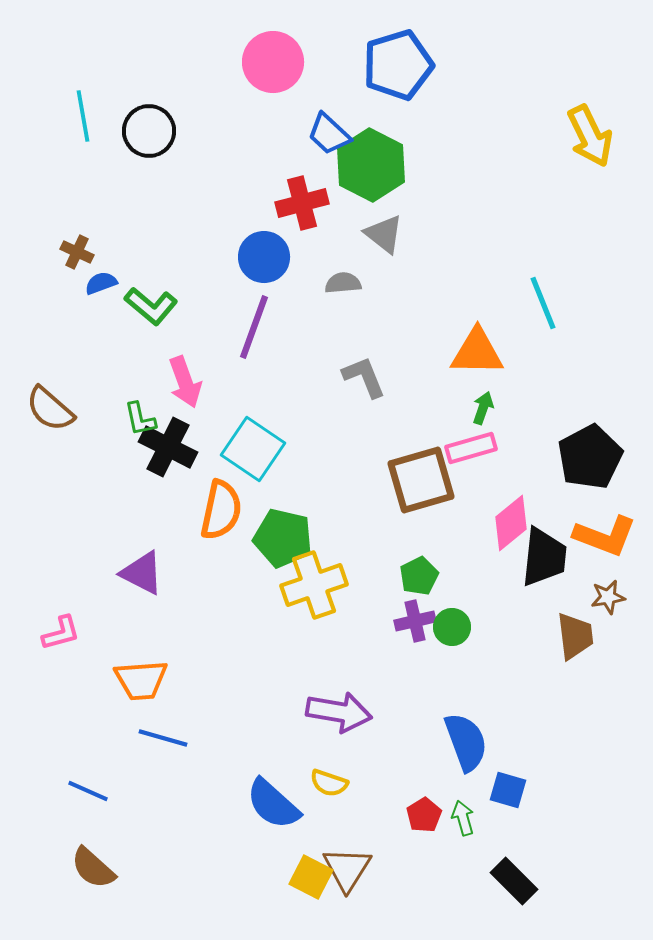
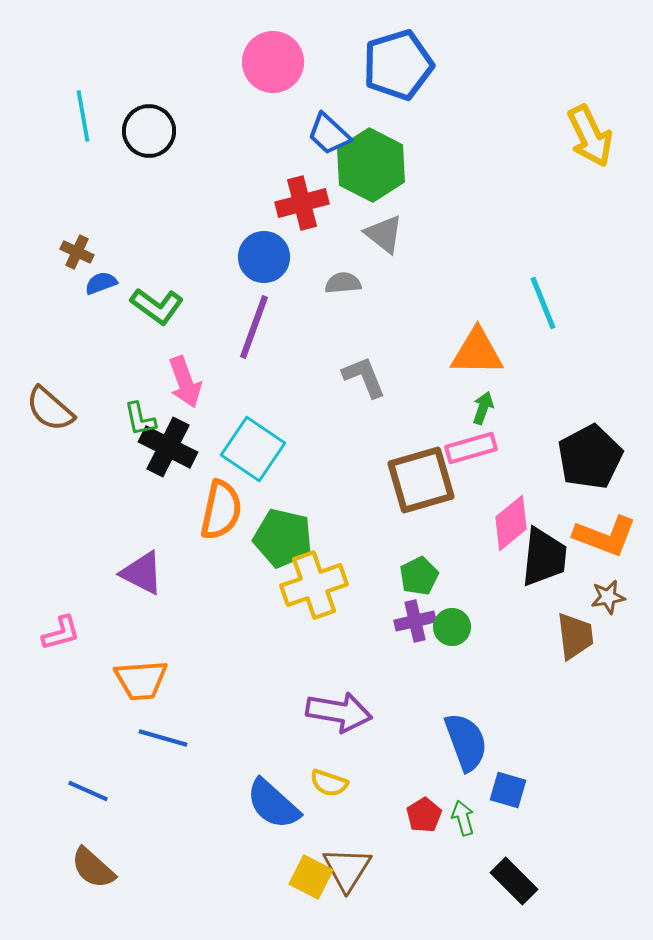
green L-shape at (151, 306): moved 6 px right; rotated 4 degrees counterclockwise
